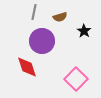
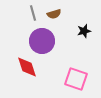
gray line: moved 1 px left, 1 px down; rotated 28 degrees counterclockwise
brown semicircle: moved 6 px left, 3 px up
black star: rotated 24 degrees clockwise
pink square: rotated 25 degrees counterclockwise
